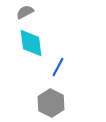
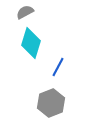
cyan diamond: rotated 24 degrees clockwise
gray hexagon: rotated 12 degrees clockwise
